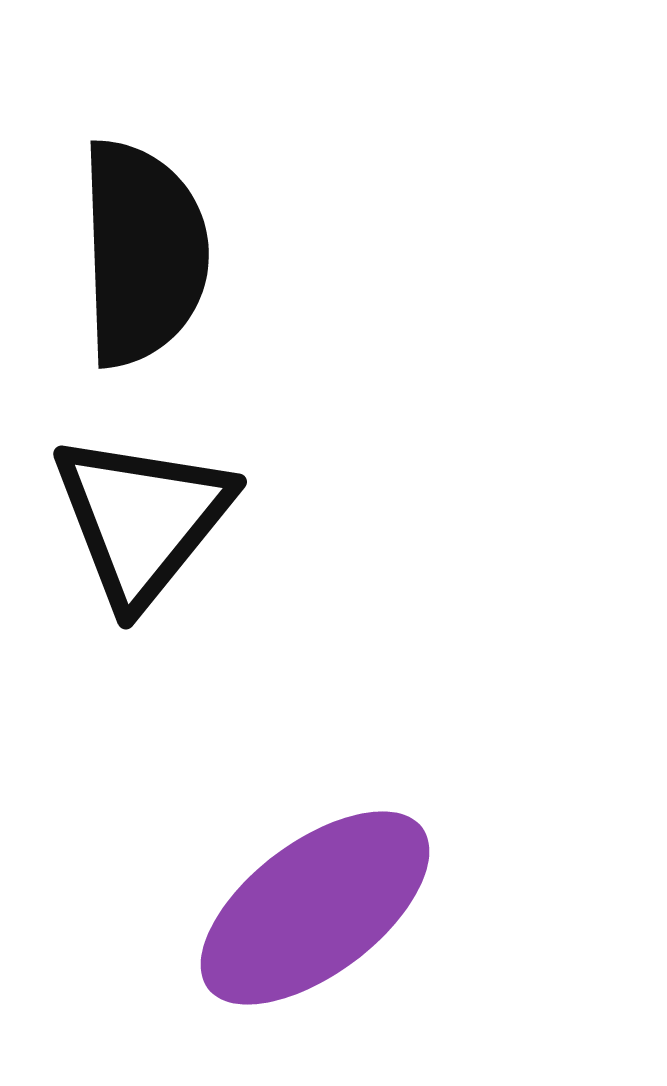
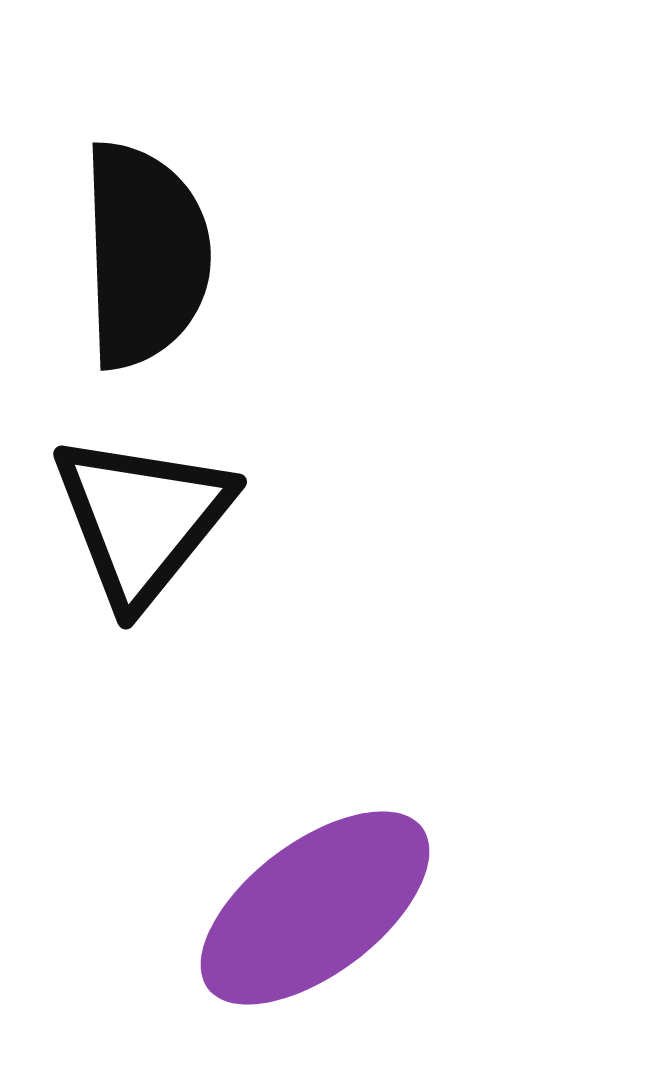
black semicircle: moved 2 px right, 2 px down
